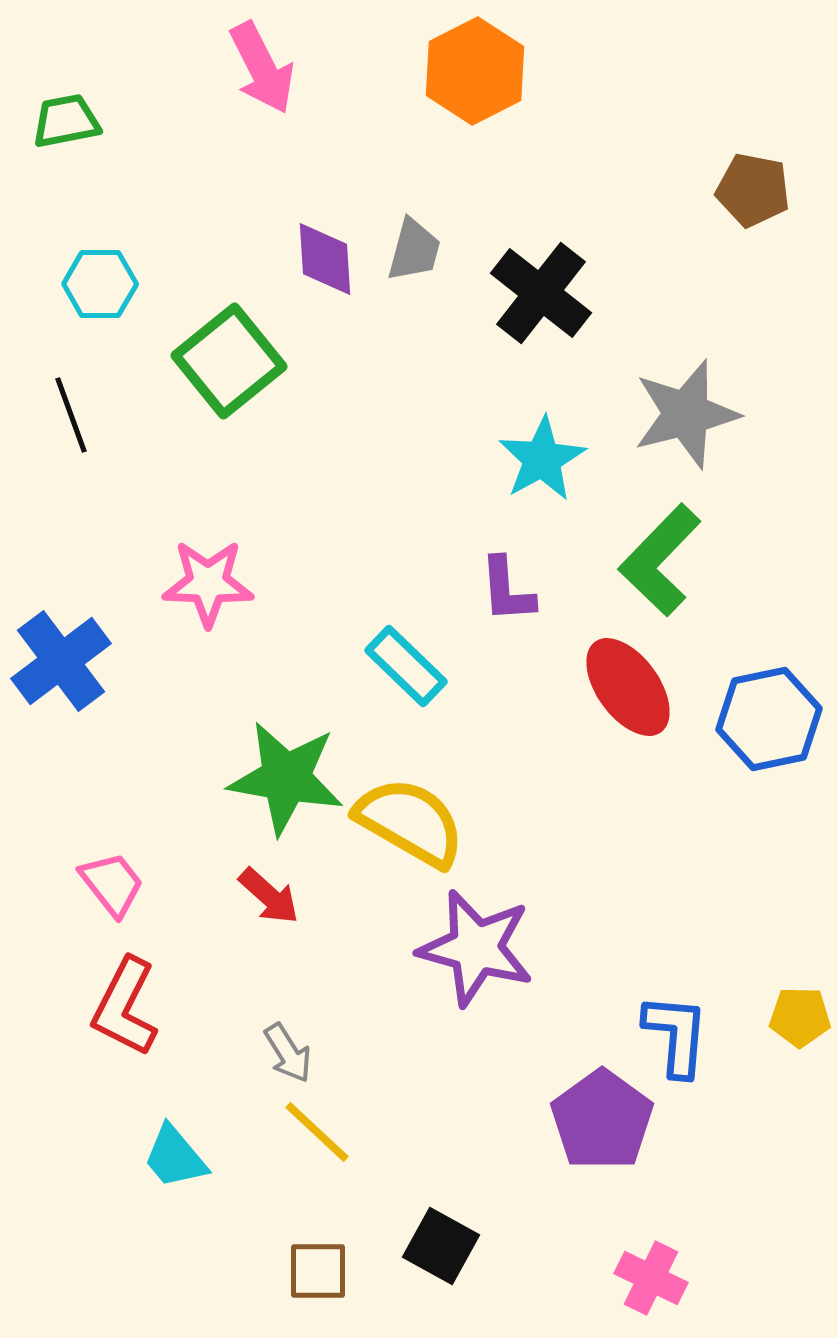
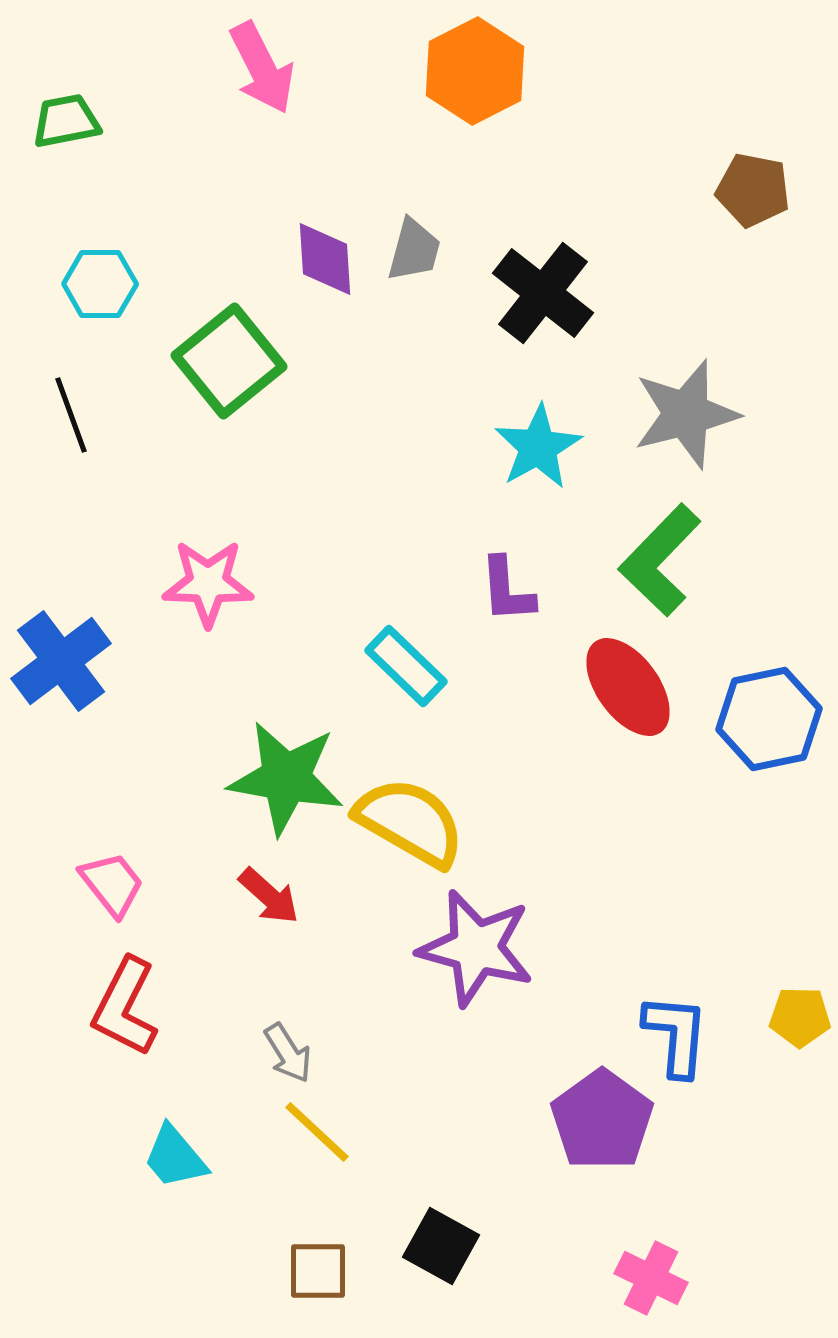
black cross: moved 2 px right
cyan star: moved 4 px left, 12 px up
